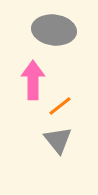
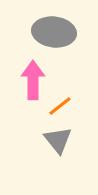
gray ellipse: moved 2 px down
